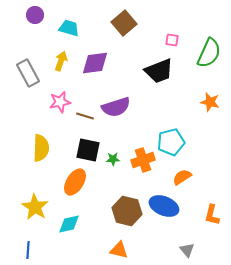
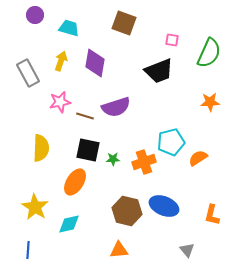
brown square: rotated 30 degrees counterclockwise
purple diamond: rotated 72 degrees counterclockwise
orange star: rotated 18 degrees counterclockwise
orange cross: moved 1 px right, 2 px down
orange semicircle: moved 16 px right, 19 px up
orange triangle: rotated 18 degrees counterclockwise
